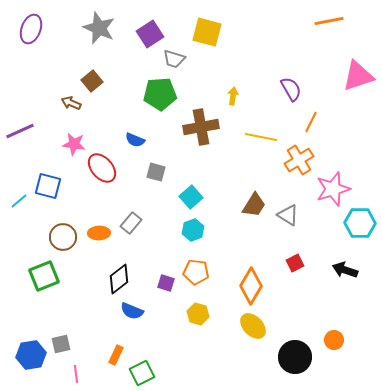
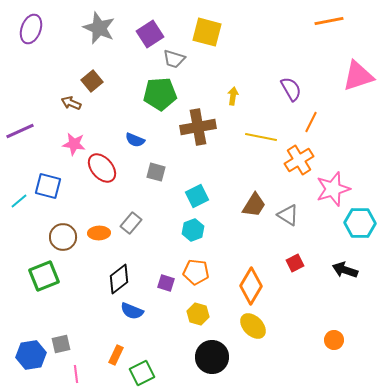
brown cross at (201, 127): moved 3 px left
cyan square at (191, 197): moved 6 px right, 1 px up; rotated 15 degrees clockwise
black circle at (295, 357): moved 83 px left
